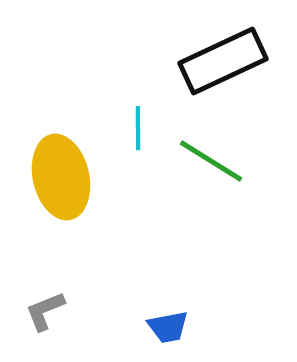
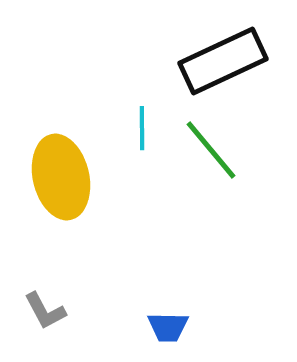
cyan line: moved 4 px right
green line: moved 11 px up; rotated 18 degrees clockwise
gray L-shape: rotated 96 degrees counterclockwise
blue trapezoid: rotated 12 degrees clockwise
